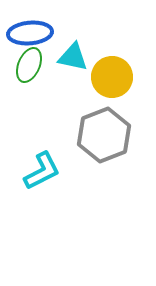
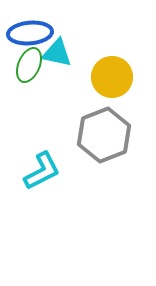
cyan triangle: moved 16 px left, 4 px up
